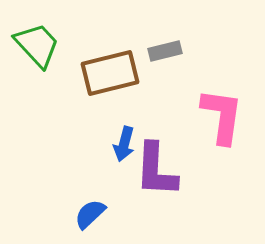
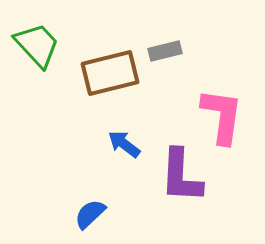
blue arrow: rotated 112 degrees clockwise
purple L-shape: moved 25 px right, 6 px down
